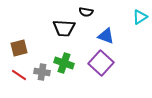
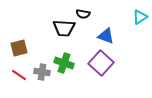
black semicircle: moved 3 px left, 2 px down
